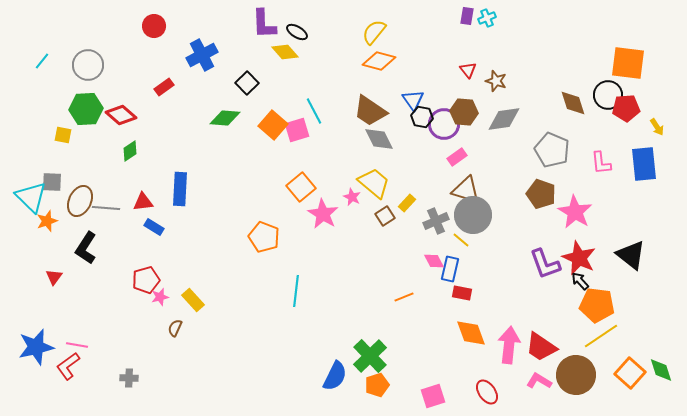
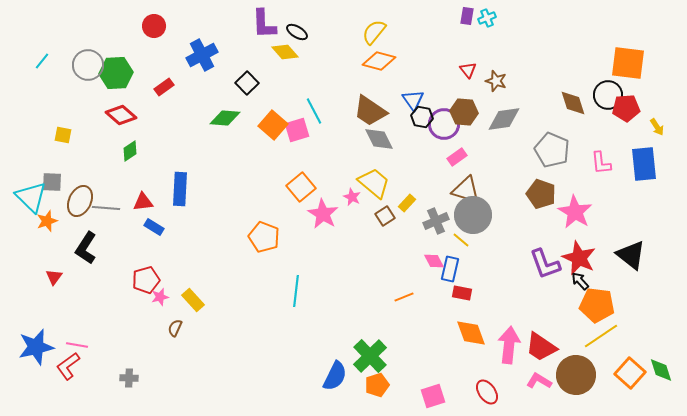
green hexagon at (86, 109): moved 30 px right, 36 px up
